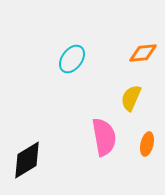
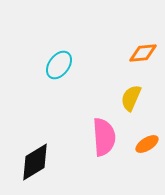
cyan ellipse: moved 13 px left, 6 px down
pink semicircle: rotated 6 degrees clockwise
orange ellipse: rotated 45 degrees clockwise
black diamond: moved 8 px right, 2 px down
